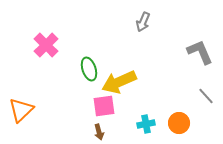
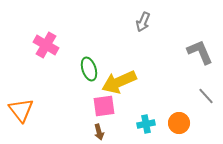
pink cross: rotated 15 degrees counterclockwise
orange triangle: rotated 24 degrees counterclockwise
